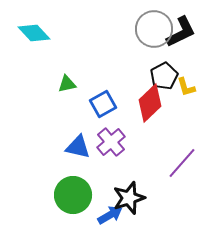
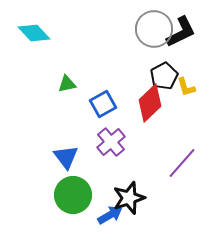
blue triangle: moved 12 px left, 10 px down; rotated 40 degrees clockwise
